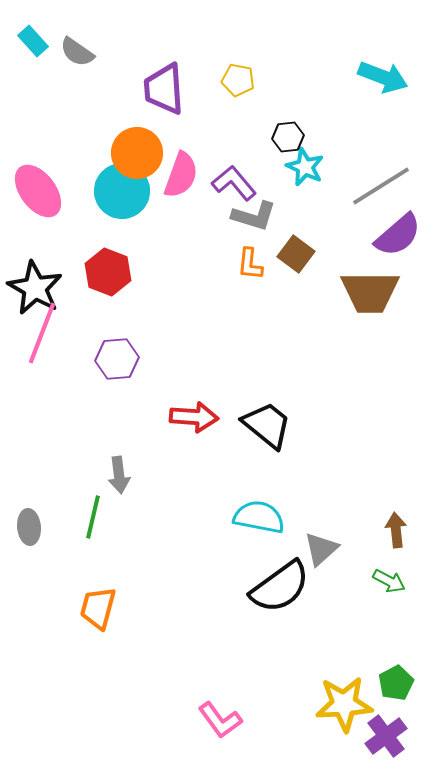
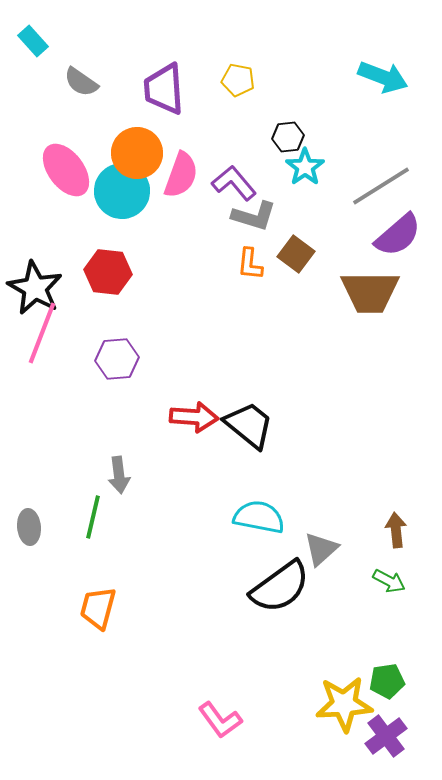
gray semicircle: moved 4 px right, 30 px down
cyan star: rotated 12 degrees clockwise
pink ellipse: moved 28 px right, 21 px up
red hexagon: rotated 15 degrees counterclockwise
black trapezoid: moved 18 px left
green pentagon: moved 9 px left, 2 px up; rotated 20 degrees clockwise
